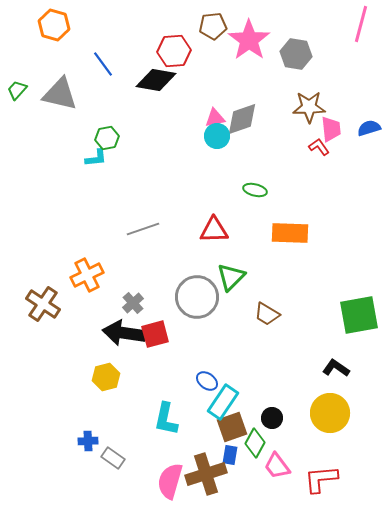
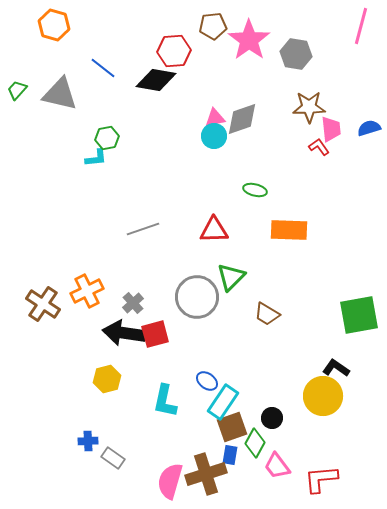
pink line at (361, 24): moved 2 px down
blue line at (103, 64): moved 4 px down; rotated 16 degrees counterclockwise
cyan circle at (217, 136): moved 3 px left
orange rectangle at (290, 233): moved 1 px left, 3 px up
orange cross at (87, 275): moved 16 px down
yellow hexagon at (106, 377): moved 1 px right, 2 px down
yellow circle at (330, 413): moved 7 px left, 17 px up
cyan L-shape at (166, 419): moved 1 px left, 18 px up
